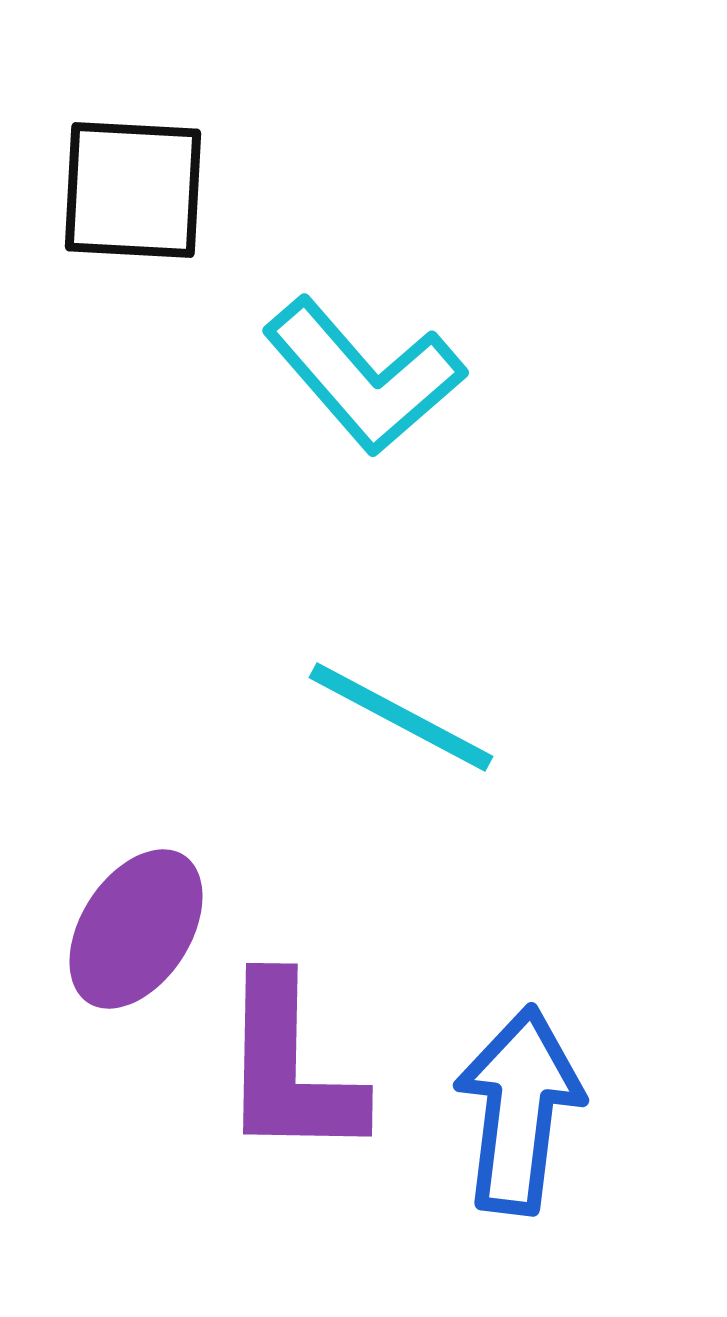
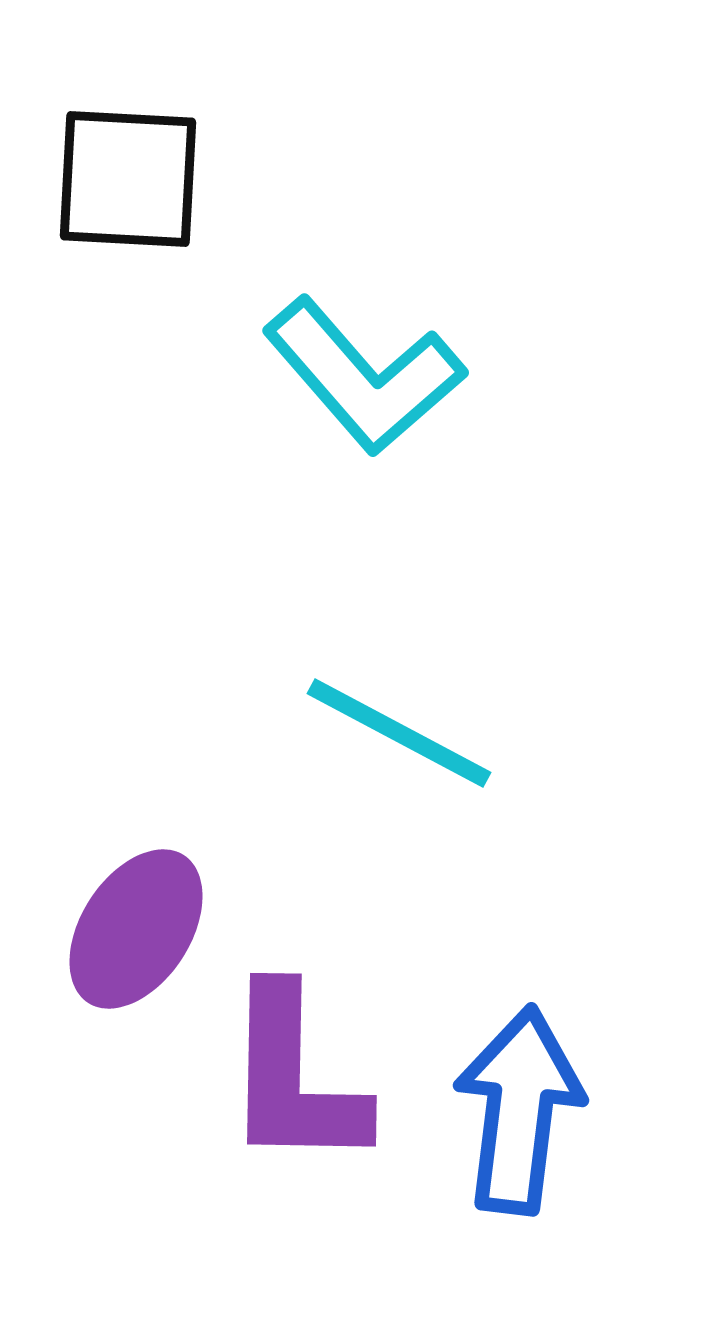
black square: moved 5 px left, 11 px up
cyan line: moved 2 px left, 16 px down
purple L-shape: moved 4 px right, 10 px down
